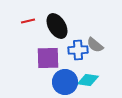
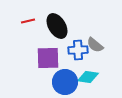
cyan diamond: moved 3 px up
